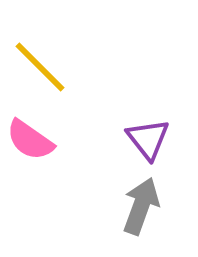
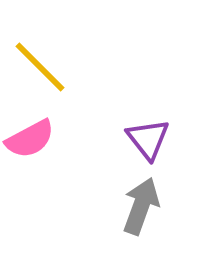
pink semicircle: moved 1 px up; rotated 63 degrees counterclockwise
